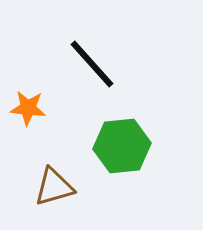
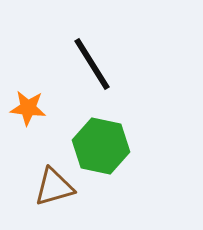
black line: rotated 10 degrees clockwise
green hexagon: moved 21 px left; rotated 18 degrees clockwise
